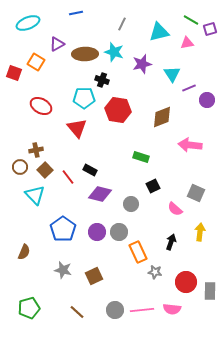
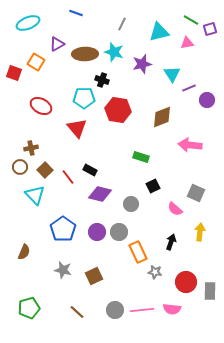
blue line at (76, 13): rotated 32 degrees clockwise
brown cross at (36, 150): moved 5 px left, 2 px up
